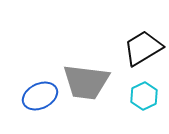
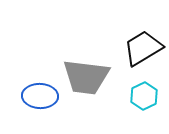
gray trapezoid: moved 5 px up
blue ellipse: rotated 28 degrees clockwise
